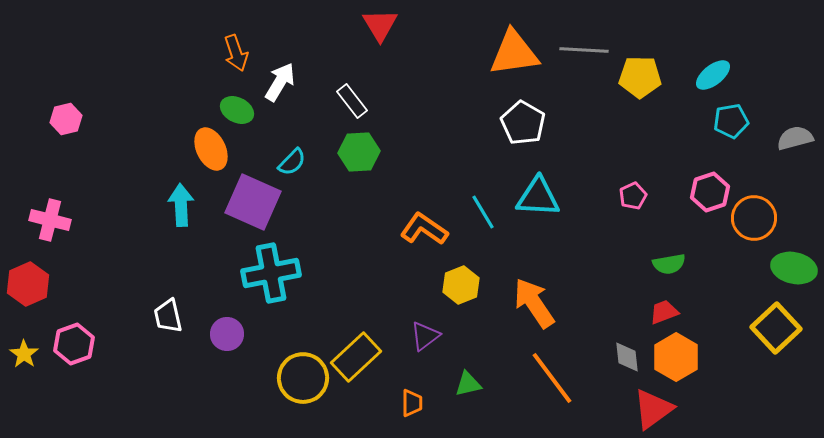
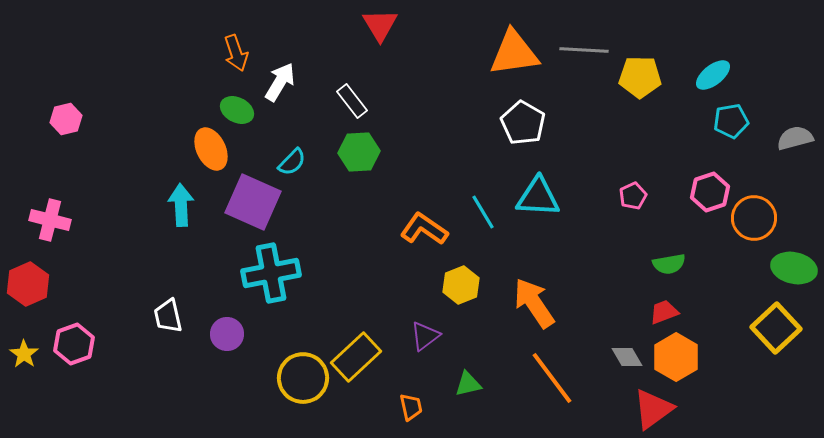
gray diamond at (627, 357): rotated 24 degrees counterclockwise
orange trapezoid at (412, 403): moved 1 px left, 4 px down; rotated 12 degrees counterclockwise
